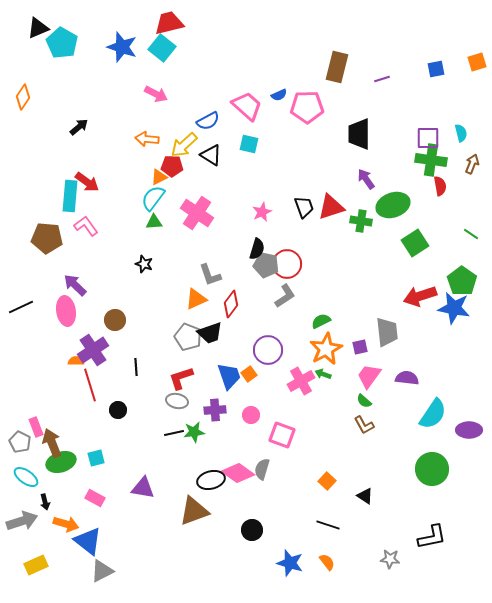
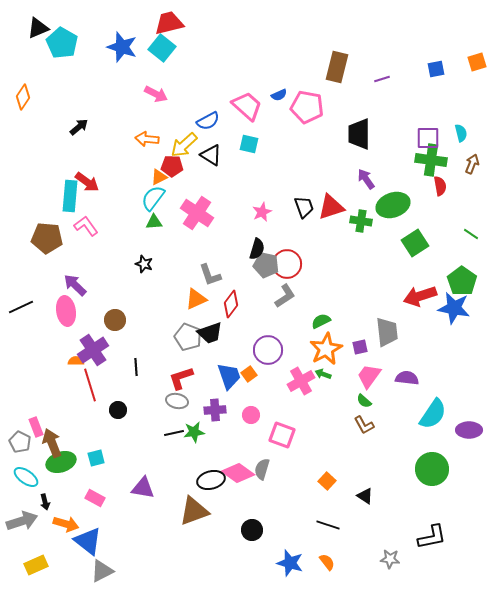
pink pentagon at (307, 107): rotated 12 degrees clockwise
